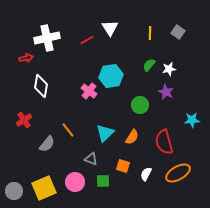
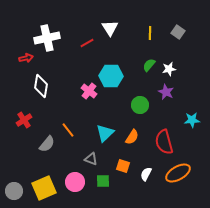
red line: moved 3 px down
cyan hexagon: rotated 10 degrees clockwise
